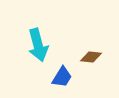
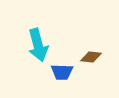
blue trapezoid: moved 5 px up; rotated 60 degrees clockwise
